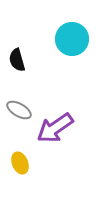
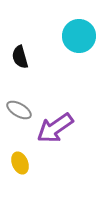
cyan circle: moved 7 px right, 3 px up
black semicircle: moved 3 px right, 3 px up
